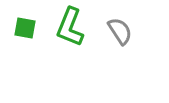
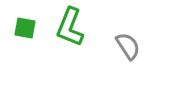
gray semicircle: moved 8 px right, 15 px down
